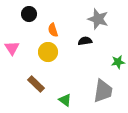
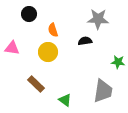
gray star: rotated 15 degrees counterclockwise
pink triangle: rotated 49 degrees counterclockwise
green star: rotated 16 degrees clockwise
